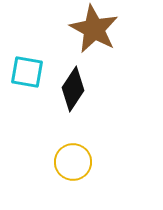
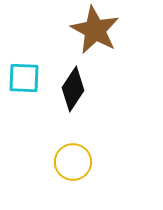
brown star: moved 1 px right, 1 px down
cyan square: moved 3 px left, 6 px down; rotated 8 degrees counterclockwise
